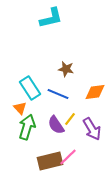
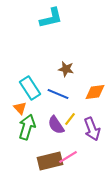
purple arrow: rotated 10 degrees clockwise
pink line: rotated 12 degrees clockwise
